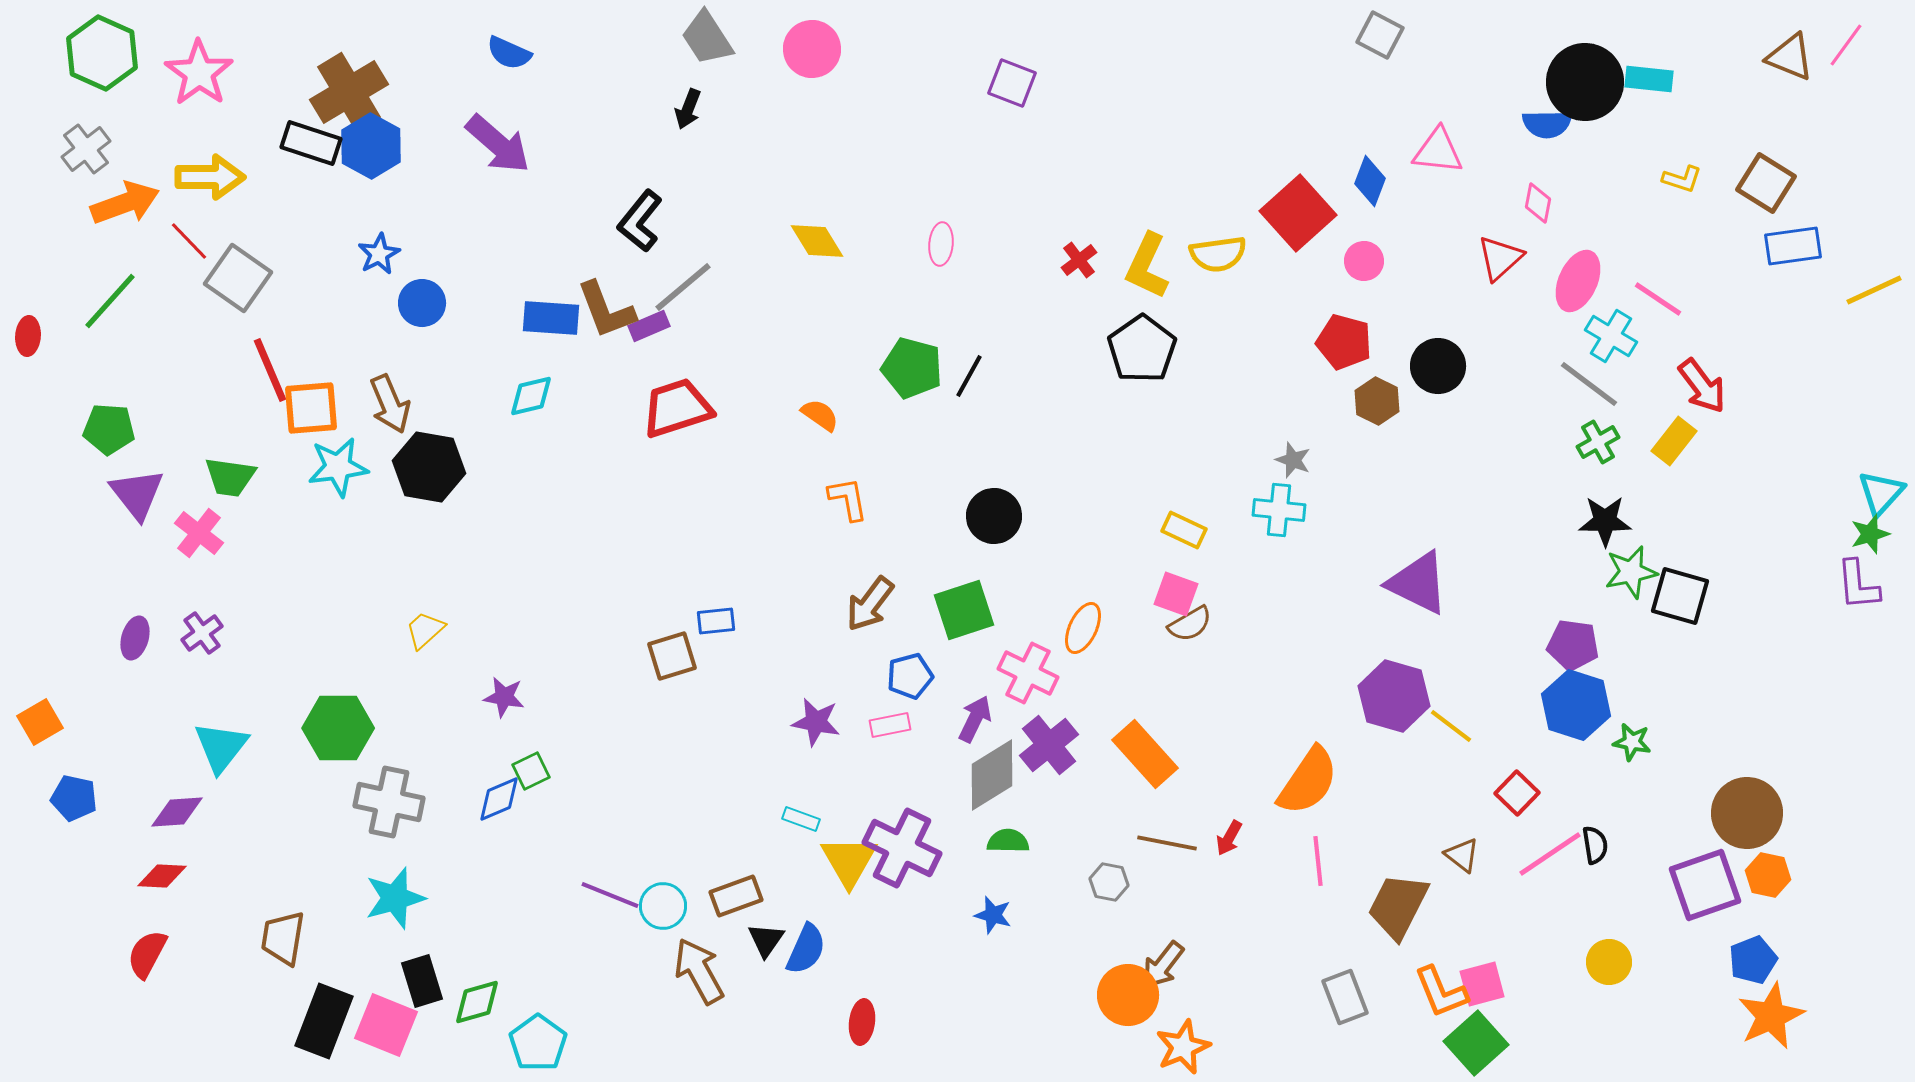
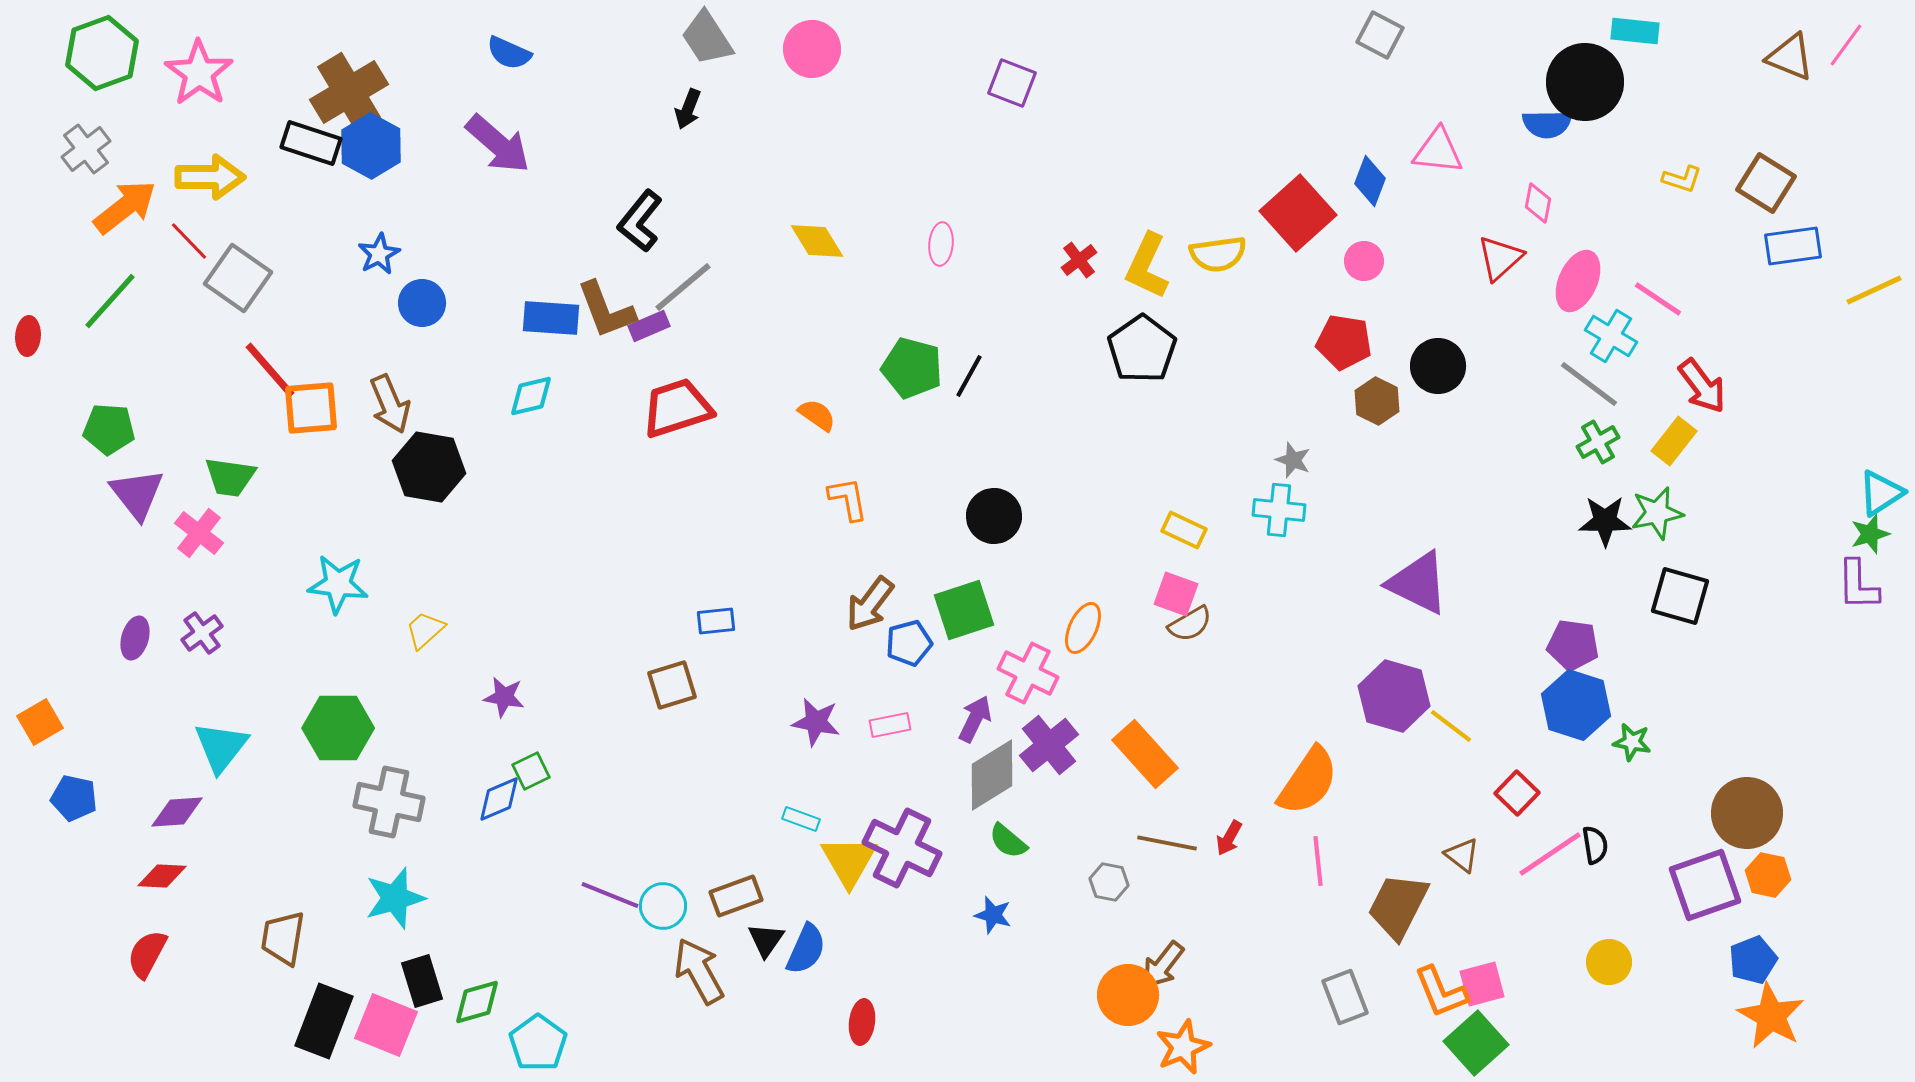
green hexagon at (102, 53): rotated 16 degrees clockwise
cyan rectangle at (1649, 79): moved 14 px left, 48 px up
orange arrow at (125, 203): moved 4 px down; rotated 18 degrees counterclockwise
red pentagon at (1344, 342): rotated 6 degrees counterclockwise
red line at (270, 370): rotated 18 degrees counterclockwise
orange semicircle at (820, 415): moved 3 px left
cyan star at (338, 467): moved 117 px down; rotated 14 degrees clockwise
cyan triangle at (1881, 493): rotated 15 degrees clockwise
green star at (1631, 572): moved 26 px right, 59 px up
purple L-shape at (1858, 585): rotated 4 degrees clockwise
brown square at (672, 656): moved 29 px down
blue pentagon at (910, 676): moved 1 px left, 33 px up
green semicircle at (1008, 841): rotated 141 degrees counterclockwise
orange star at (1771, 1016): rotated 18 degrees counterclockwise
